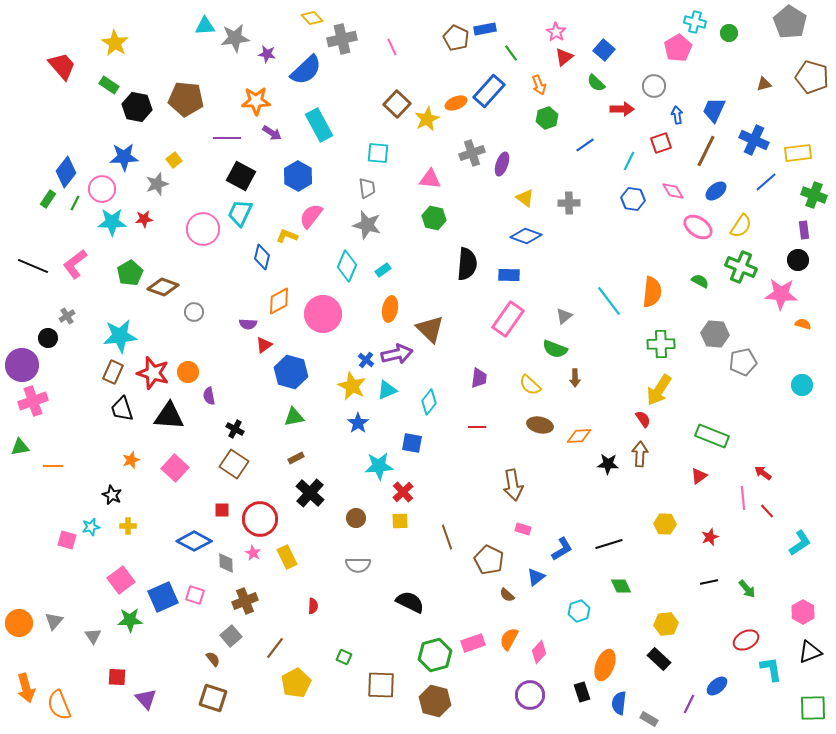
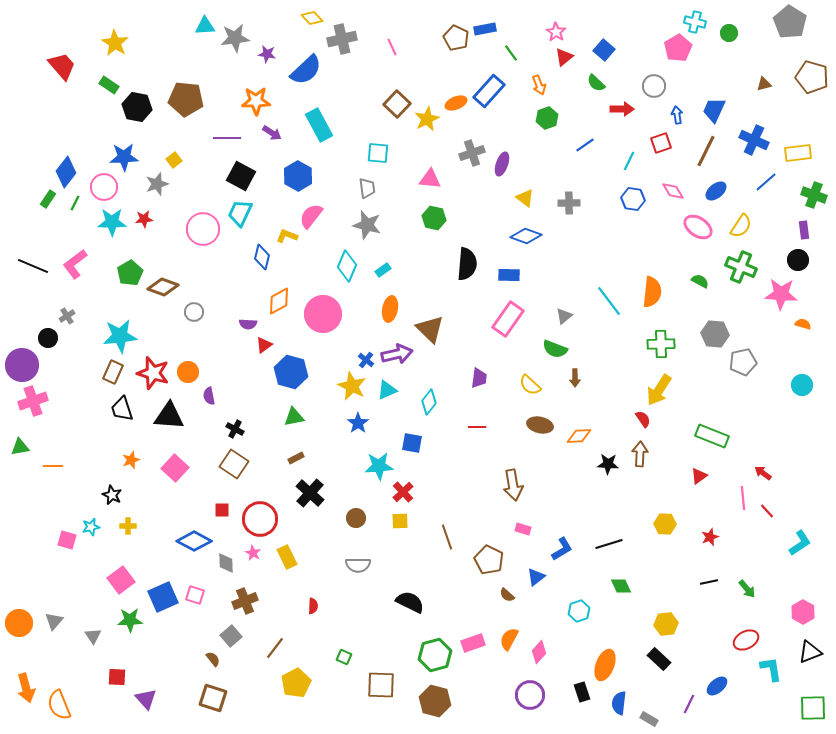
pink circle at (102, 189): moved 2 px right, 2 px up
